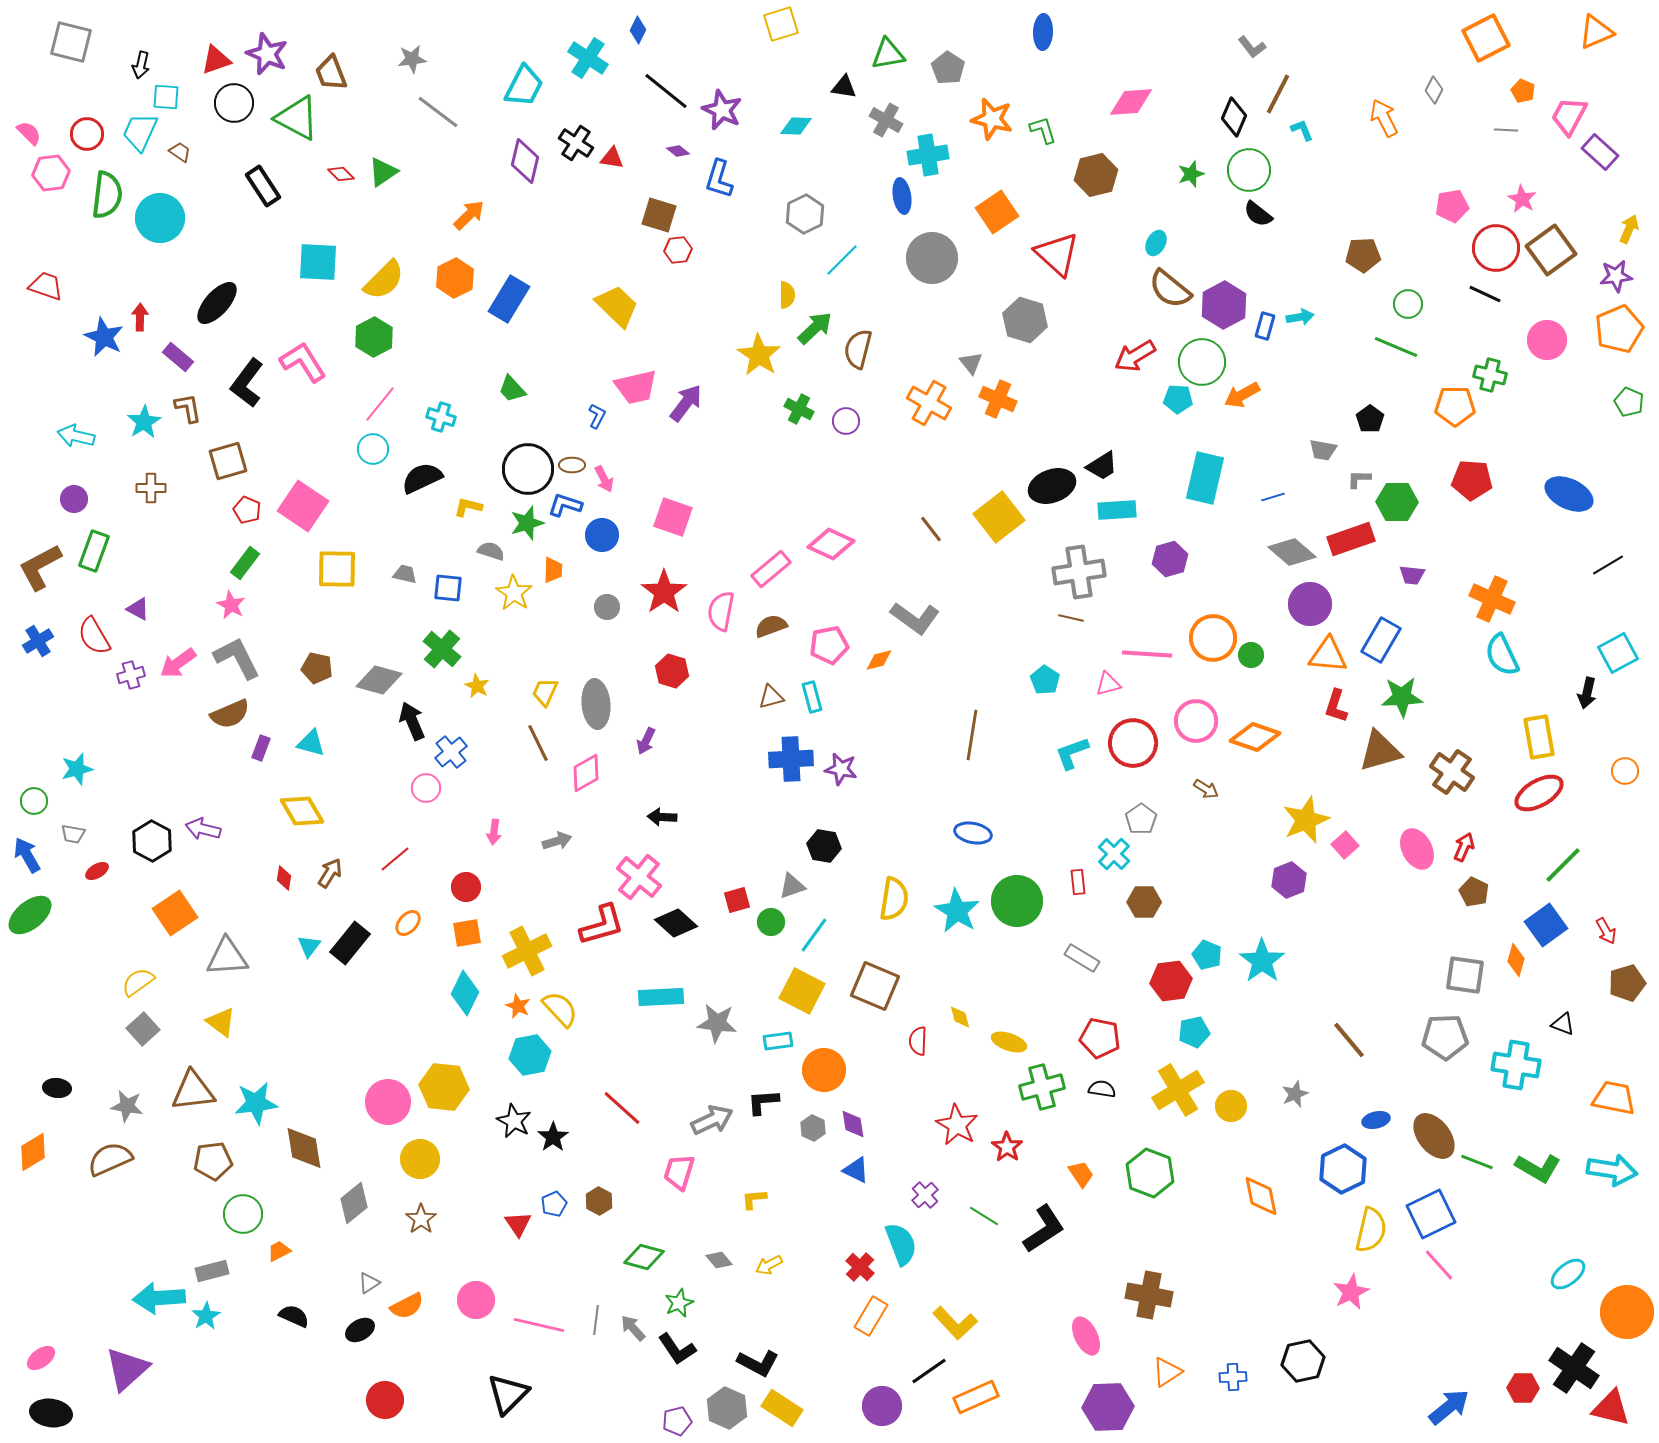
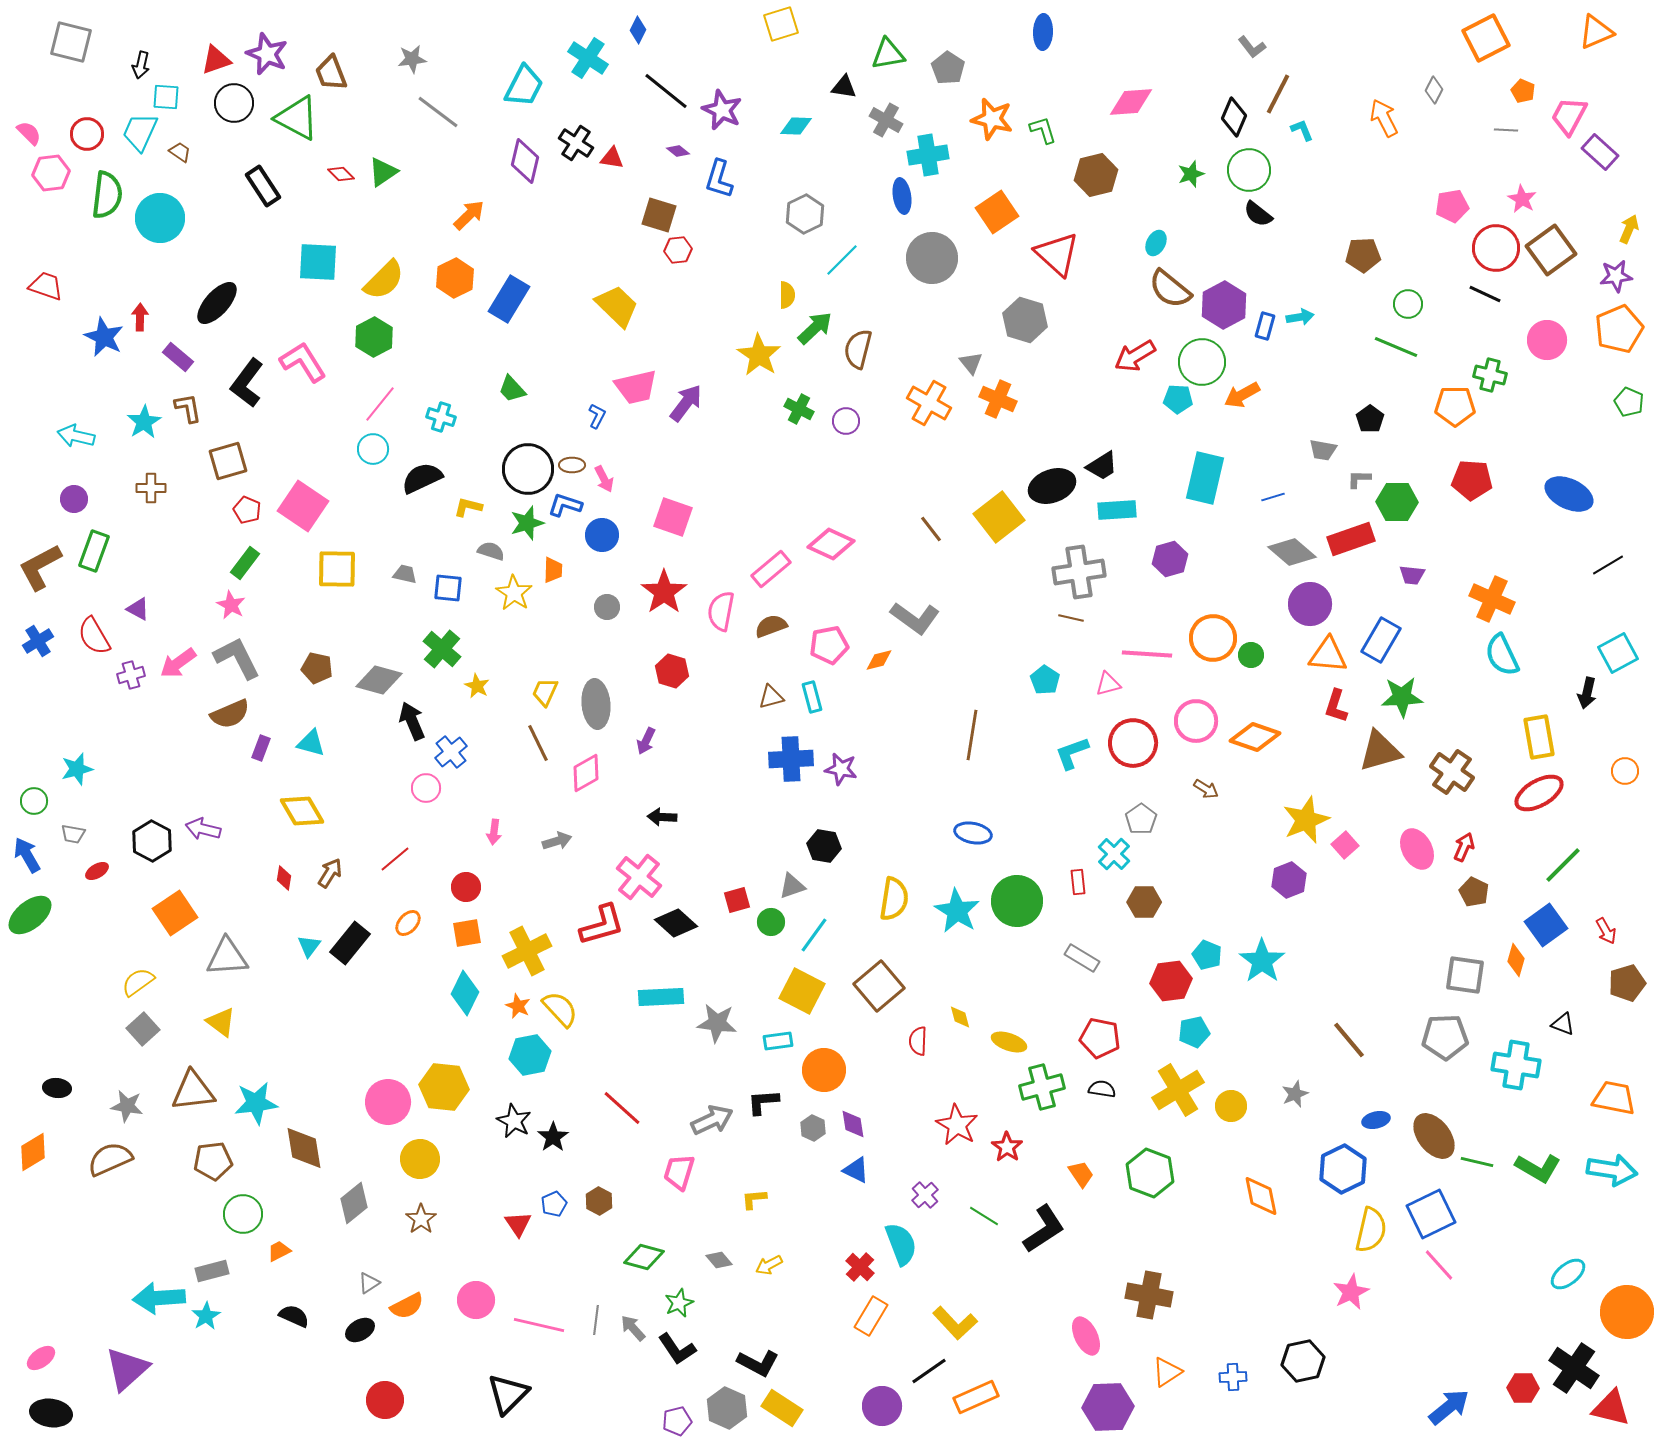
brown square at (875, 986): moved 4 px right; rotated 27 degrees clockwise
green line at (1477, 1162): rotated 8 degrees counterclockwise
